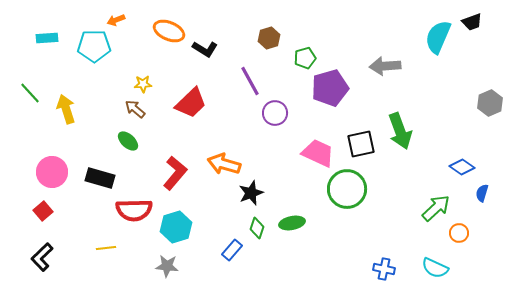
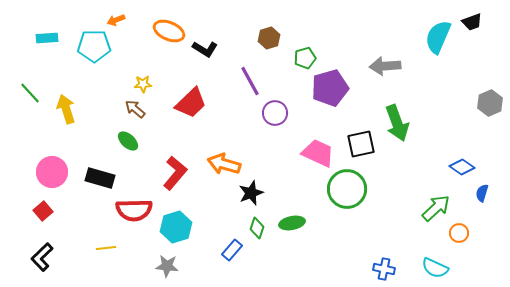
green arrow at (400, 131): moved 3 px left, 8 px up
